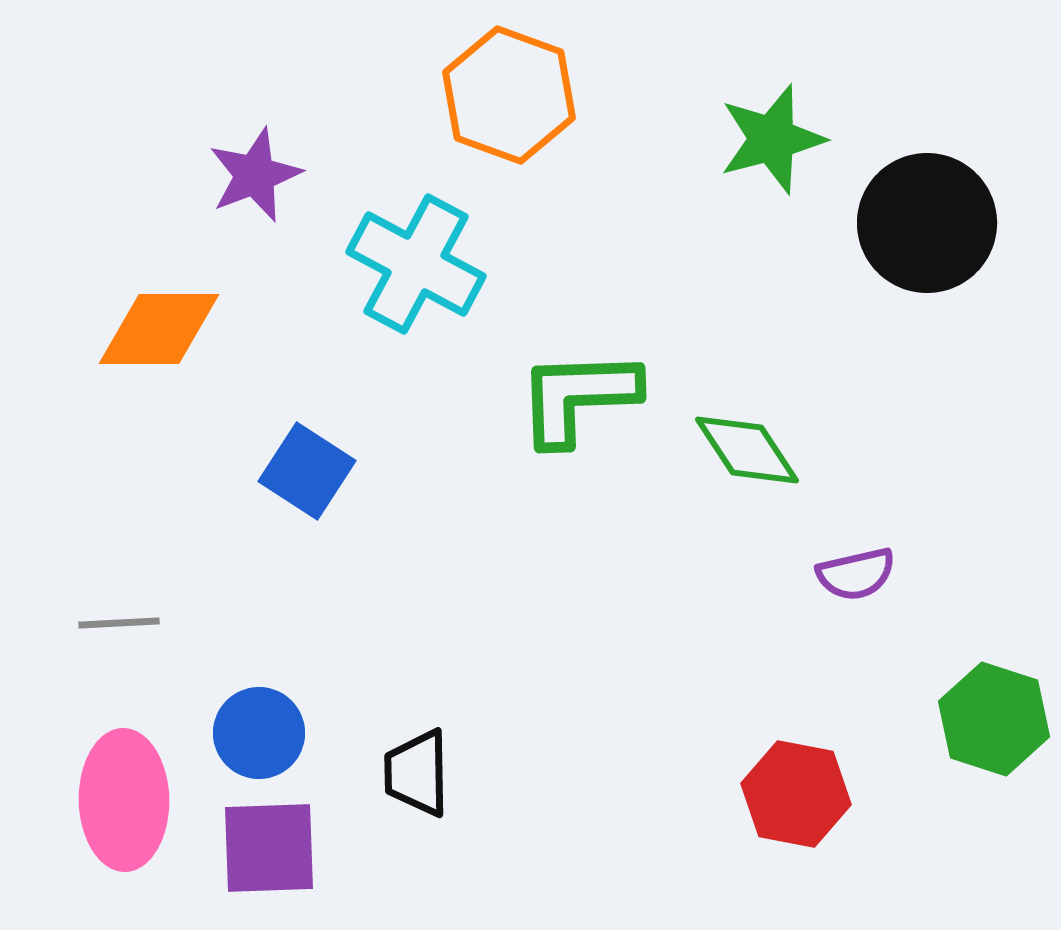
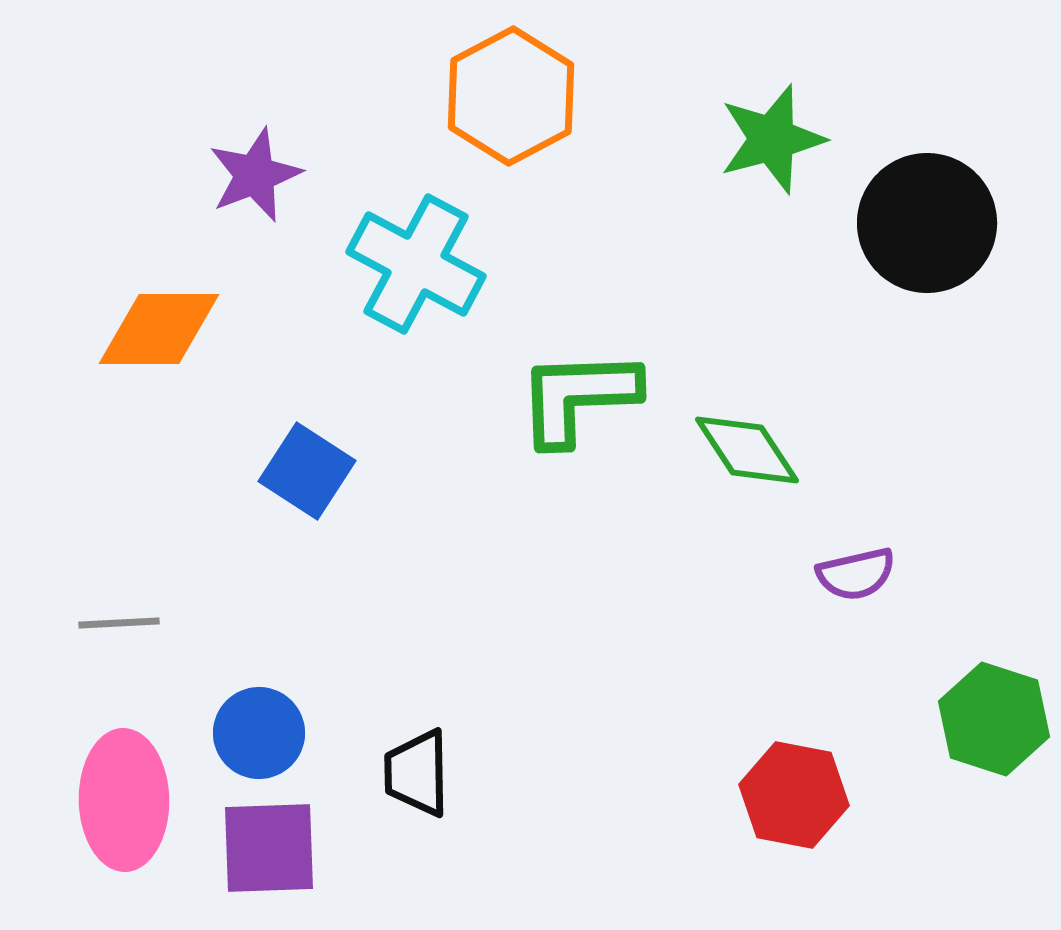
orange hexagon: moved 2 px right, 1 px down; rotated 12 degrees clockwise
red hexagon: moved 2 px left, 1 px down
